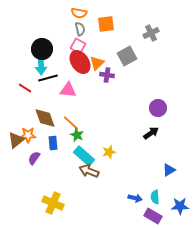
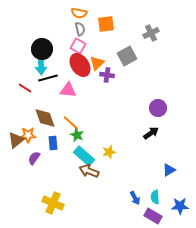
red ellipse: moved 3 px down
blue arrow: rotated 48 degrees clockwise
